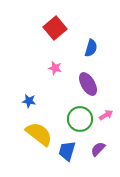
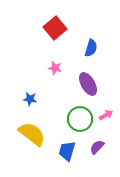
blue star: moved 1 px right, 2 px up
yellow semicircle: moved 7 px left
purple semicircle: moved 1 px left, 2 px up
